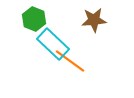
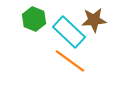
cyan rectangle: moved 16 px right, 12 px up
